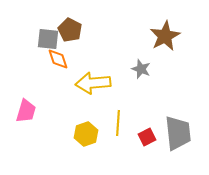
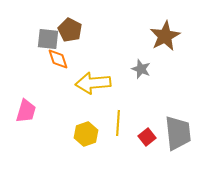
red square: rotated 12 degrees counterclockwise
